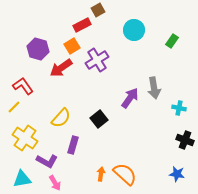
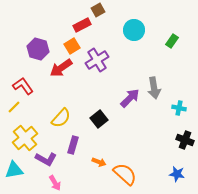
purple arrow: rotated 10 degrees clockwise
yellow cross: rotated 15 degrees clockwise
purple L-shape: moved 1 px left, 2 px up
orange arrow: moved 2 px left, 12 px up; rotated 104 degrees clockwise
cyan triangle: moved 8 px left, 9 px up
